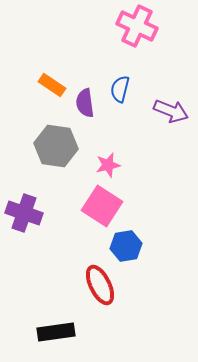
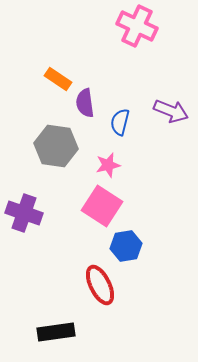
orange rectangle: moved 6 px right, 6 px up
blue semicircle: moved 33 px down
